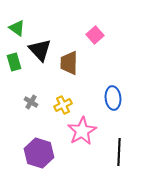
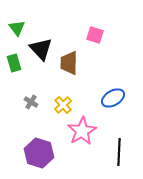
green triangle: rotated 18 degrees clockwise
pink square: rotated 30 degrees counterclockwise
black triangle: moved 1 px right, 1 px up
green rectangle: moved 1 px down
blue ellipse: rotated 65 degrees clockwise
yellow cross: rotated 18 degrees counterclockwise
